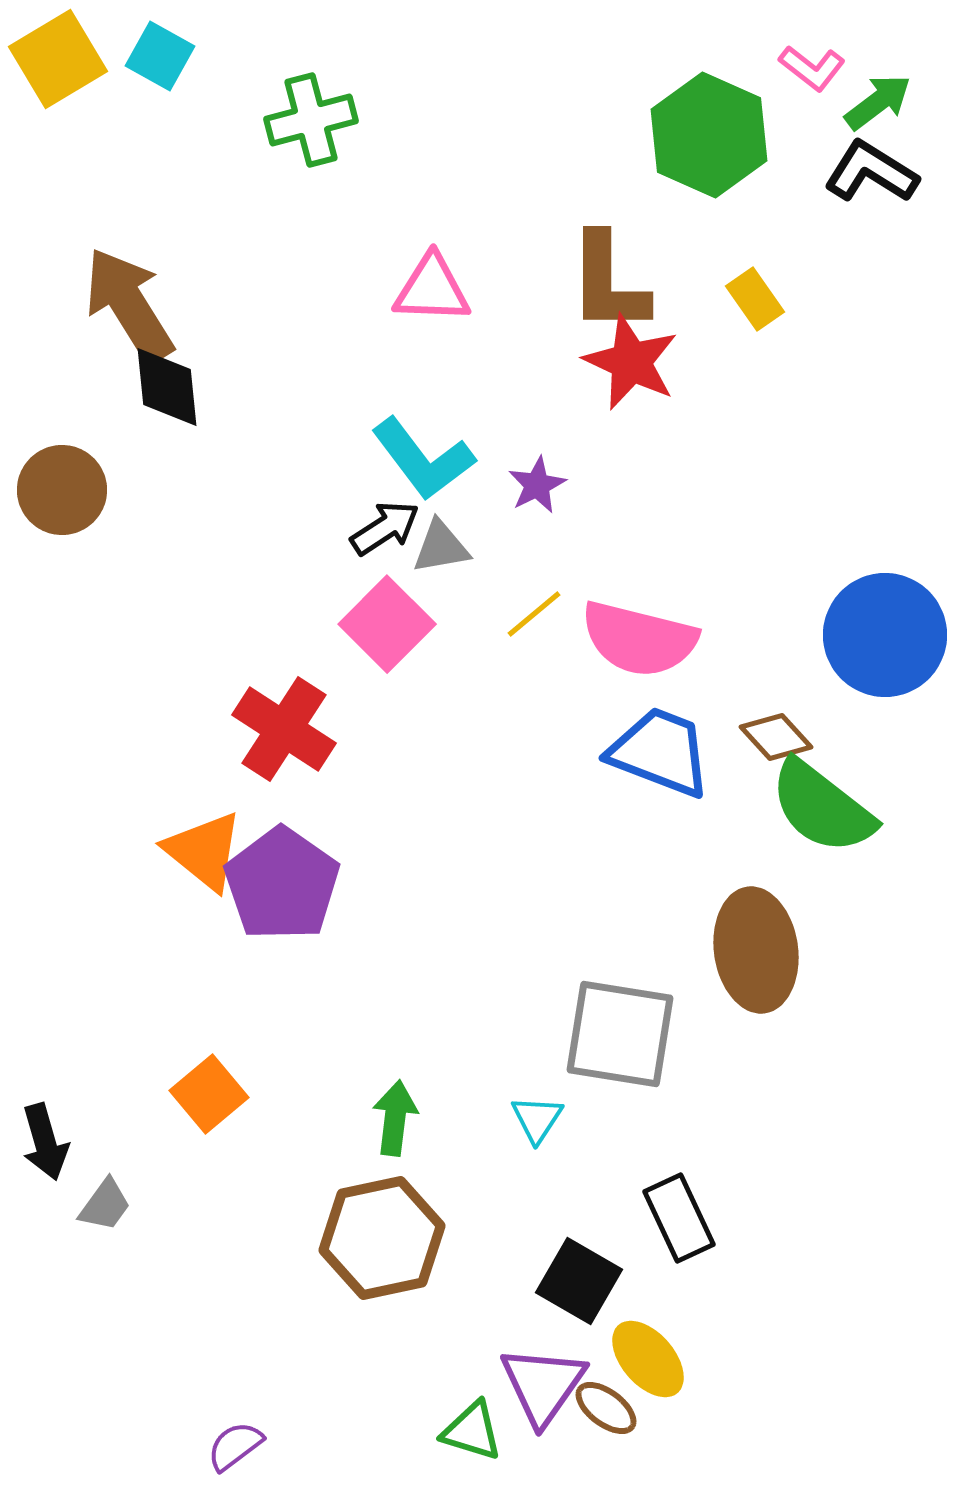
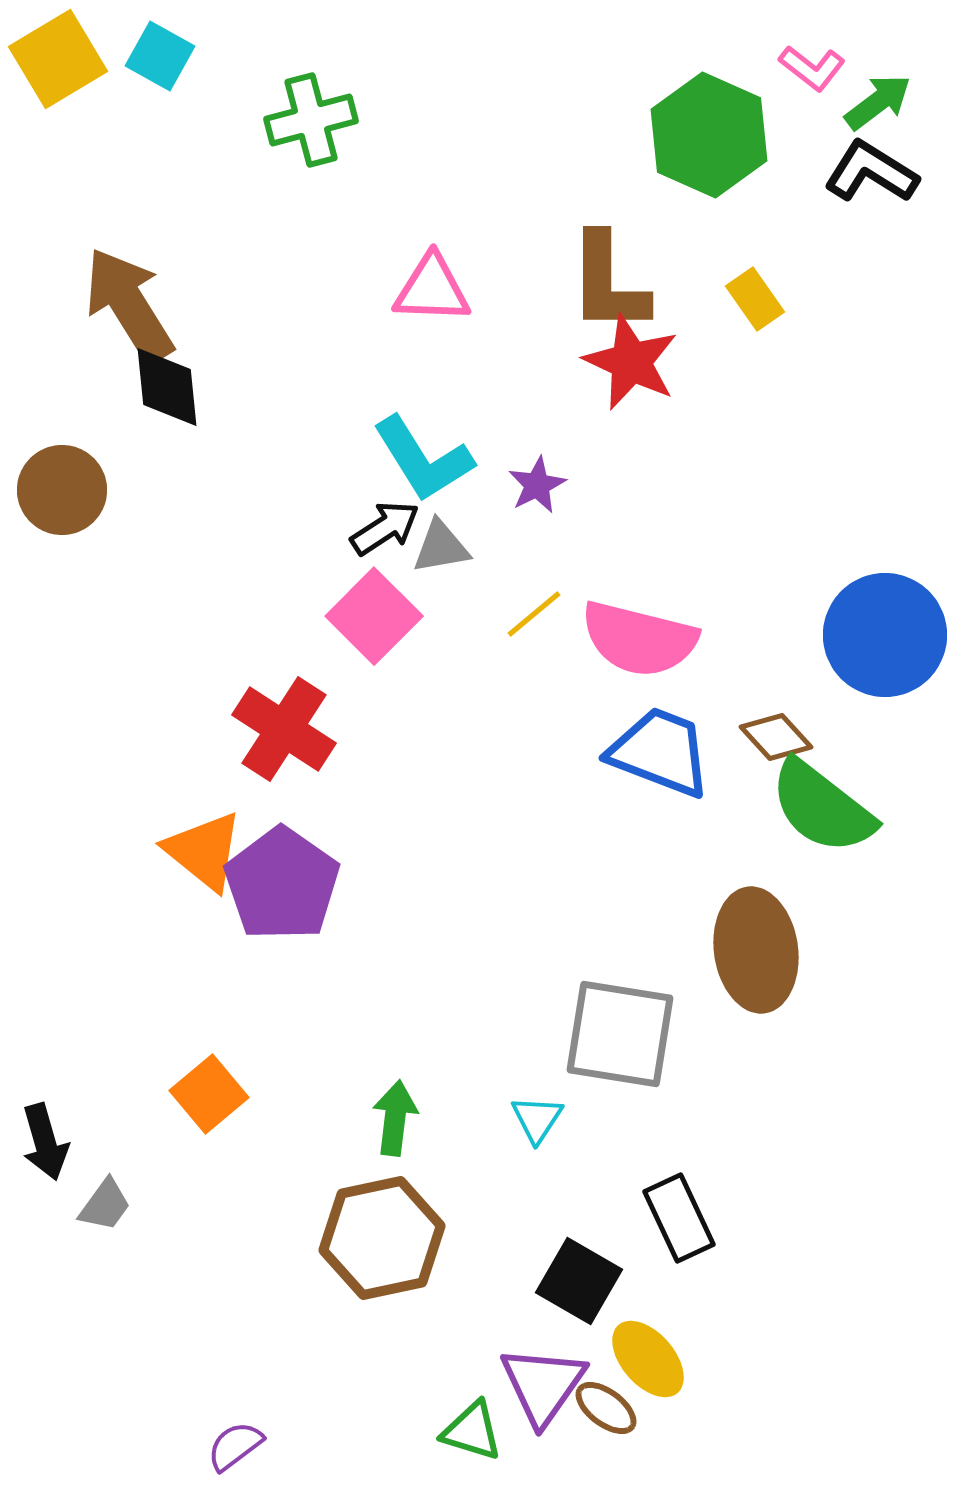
cyan L-shape at (423, 459): rotated 5 degrees clockwise
pink square at (387, 624): moved 13 px left, 8 px up
